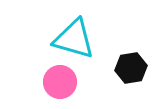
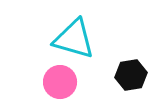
black hexagon: moved 7 px down
